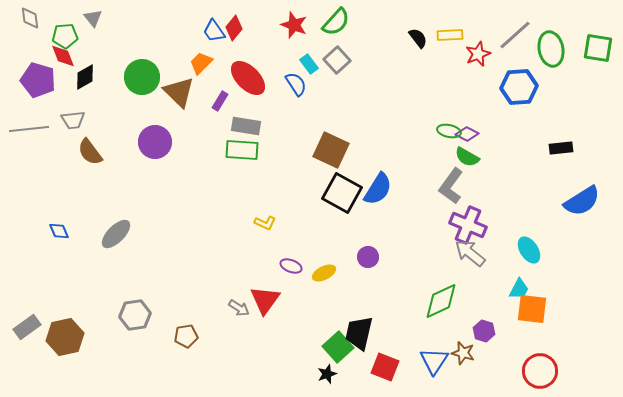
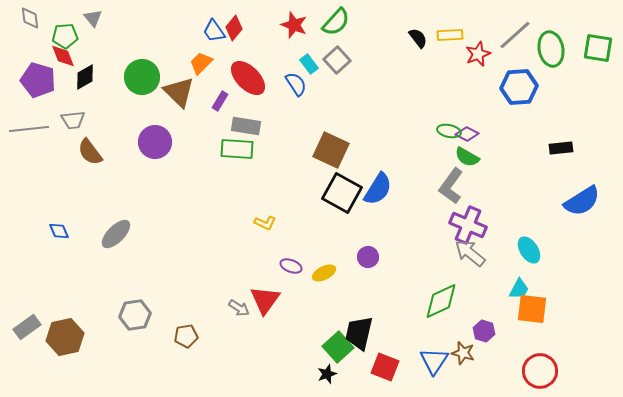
green rectangle at (242, 150): moved 5 px left, 1 px up
